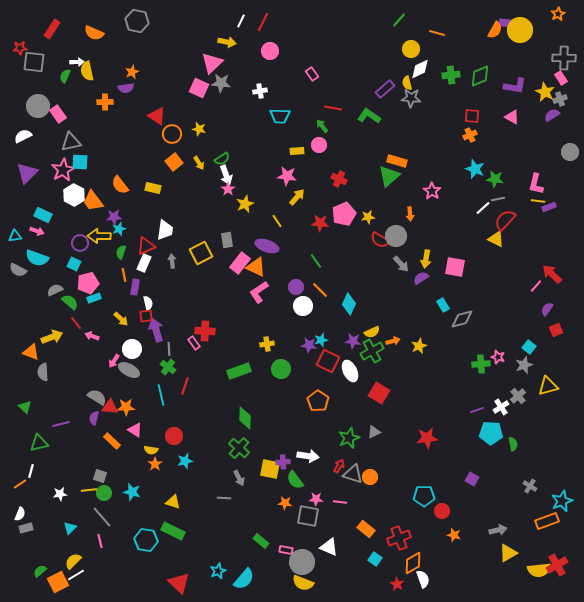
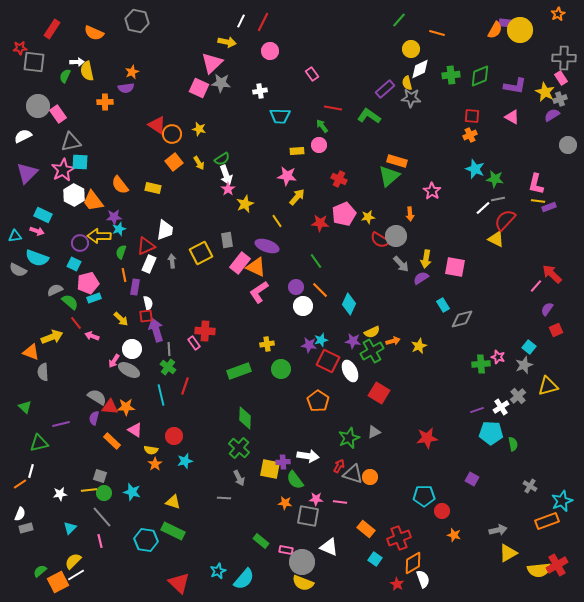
red triangle at (157, 116): moved 9 px down
gray circle at (570, 152): moved 2 px left, 7 px up
white rectangle at (144, 263): moved 5 px right, 1 px down
